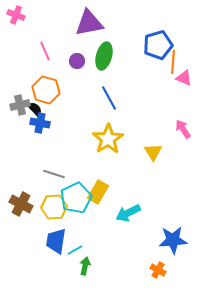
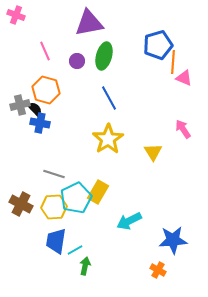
cyan arrow: moved 1 px right, 8 px down
